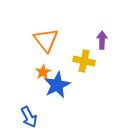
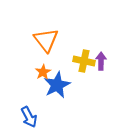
purple arrow: moved 1 px left, 21 px down
